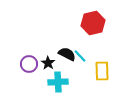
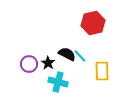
cyan cross: rotated 18 degrees clockwise
